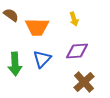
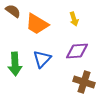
brown semicircle: moved 2 px right, 4 px up
orange trapezoid: moved 3 px up; rotated 30 degrees clockwise
brown cross: rotated 30 degrees counterclockwise
